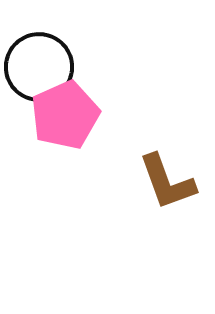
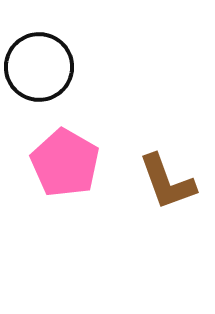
pink pentagon: moved 48 px down; rotated 18 degrees counterclockwise
